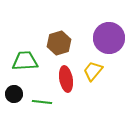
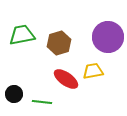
purple circle: moved 1 px left, 1 px up
green trapezoid: moved 3 px left, 26 px up; rotated 8 degrees counterclockwise
yellow trapezoid: rotated 40 degrees clockwise
red ellipse: rotated 45 degrees counterclockwise
